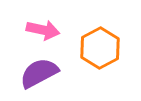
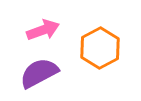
pink arrow: rotated 32 degrees counterclockwise
